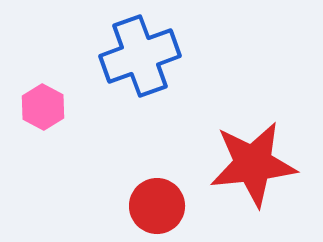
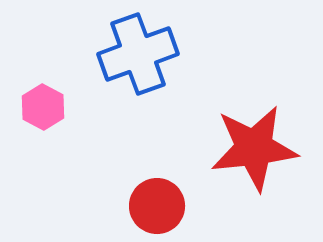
blue cross: moved 2 px left, 2 px up
red star: moved 1 px right, 16 px up
